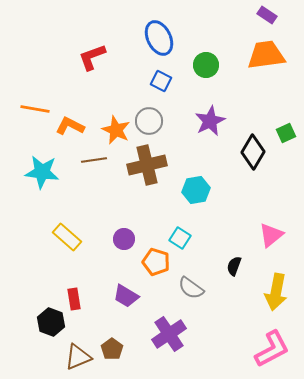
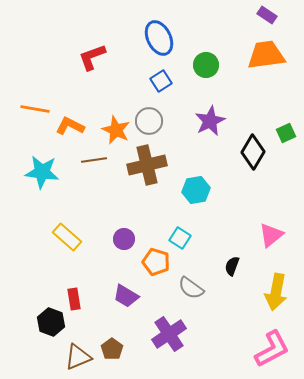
blue square: rotated 30 degrees clockwise
black semicircle: moved 2 px left
